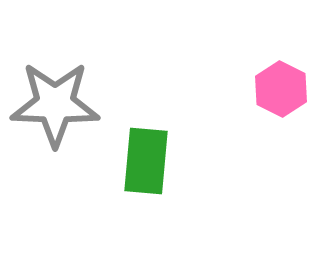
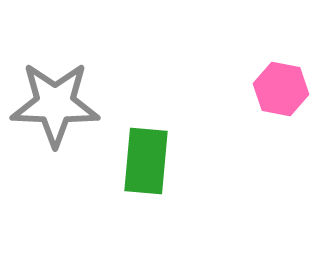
pink hexagon: rotated 16 degrees counterclockwise
